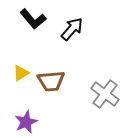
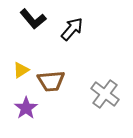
yellow triangle: moved 3 px up
purple star: moved 14 px up; rotated 10 degrees counterclockwise
